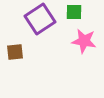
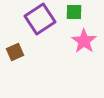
pink star: rotated 25 degrees clockwise
brown square: rotated 18 degrees counterclockwise
